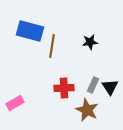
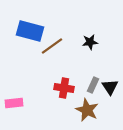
brown line: rotated 45 degrees clockwise
red cross: rotated 12 degrees clockwise
pink rectangle: moved 1 px left; rotated 24 degrees clockwise
